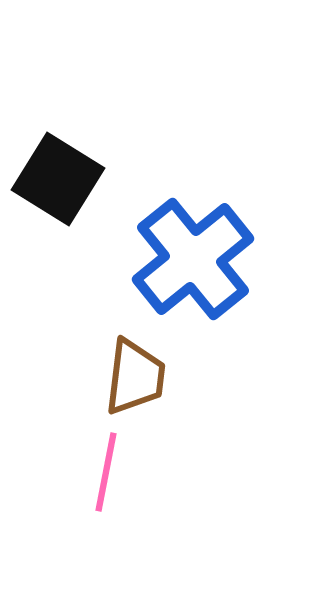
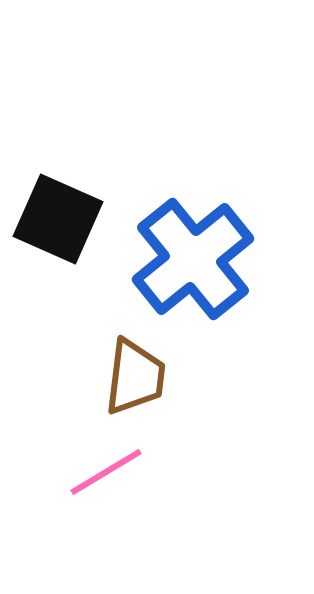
black square: moved 40 px down; rotated 8 degrees counterclockwise
pink line: rotated 48 degrees clockwise
